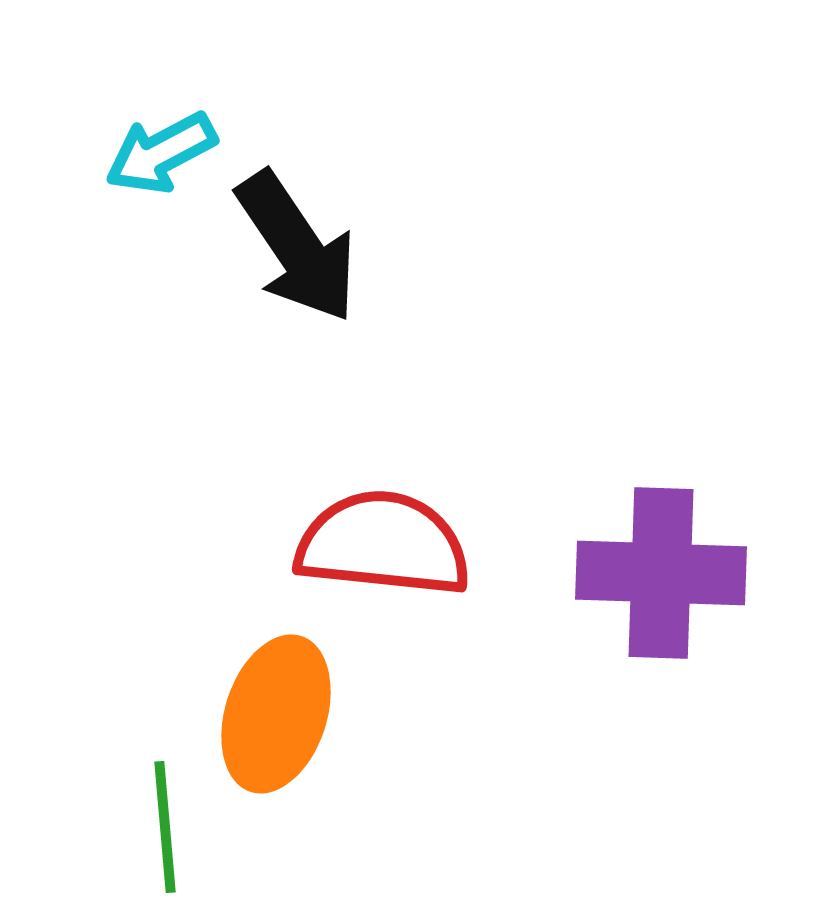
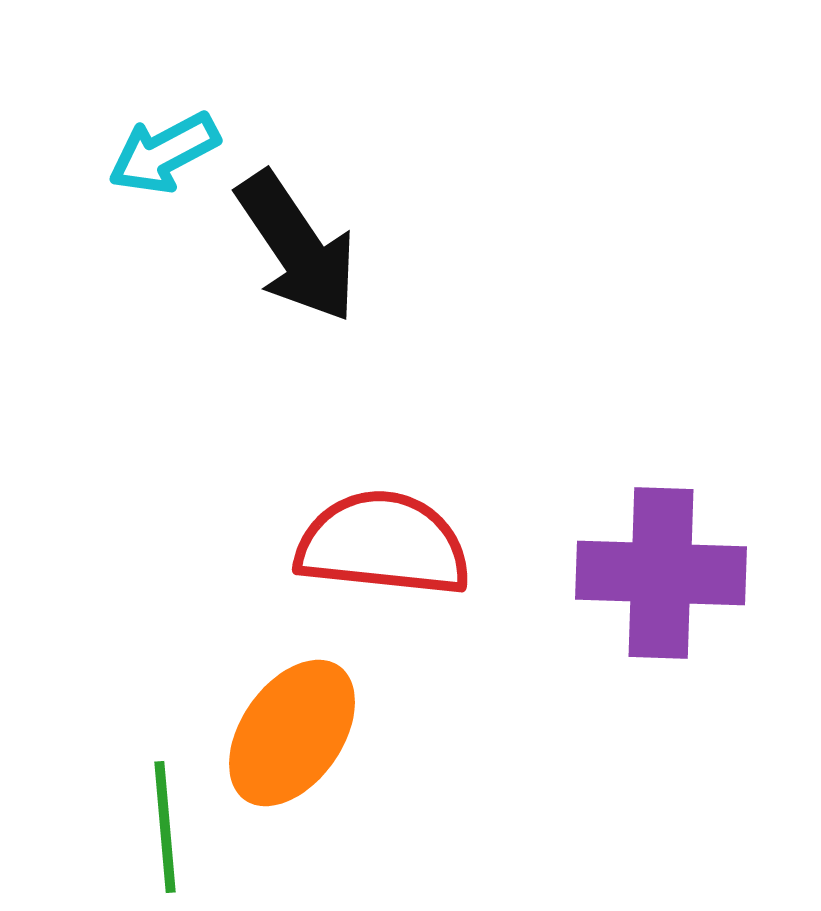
cyan arrow: moved 3 px right
orange ellipse: moved 16 px right, 19 px down; rotated 17 degrees clockwise
